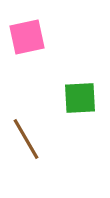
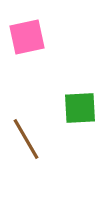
green square: moved 10 px down
